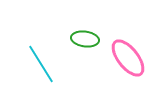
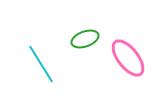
green ellipse: rotated 28 degrees counterclockwise
